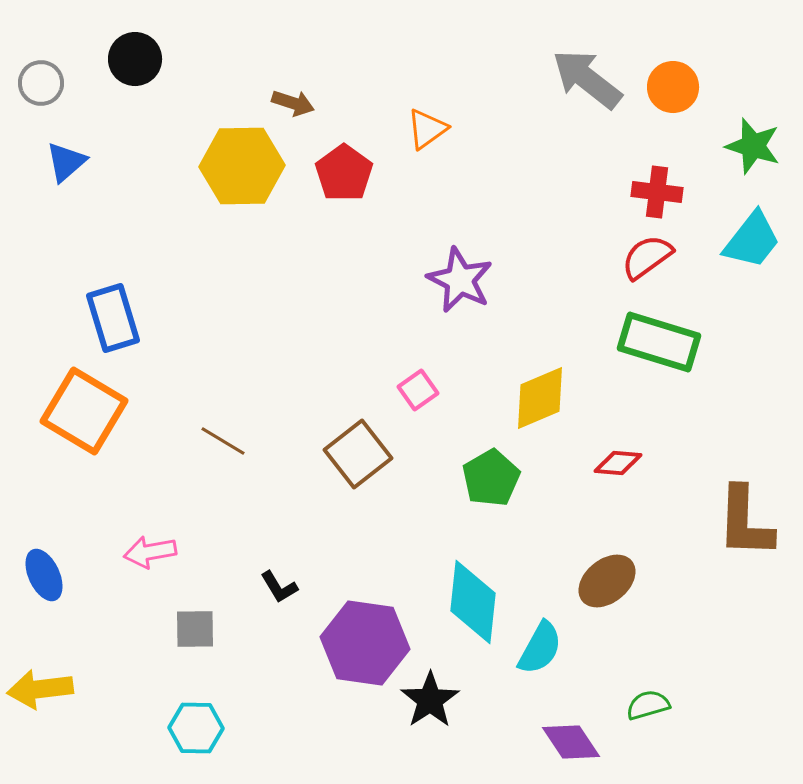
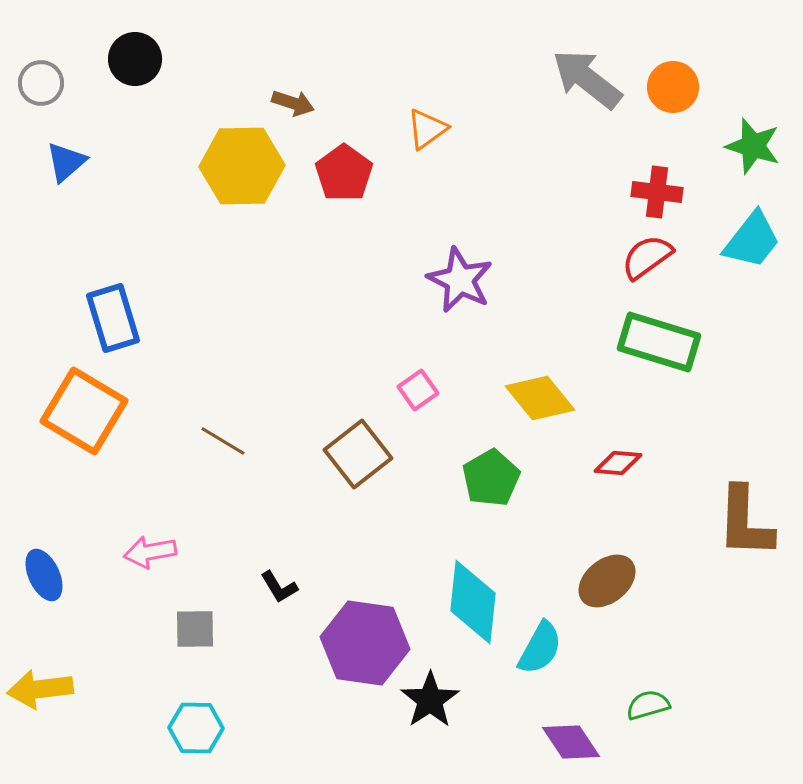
yellow diamond: rotated 74 degrees clockwise
